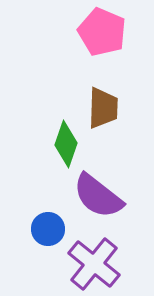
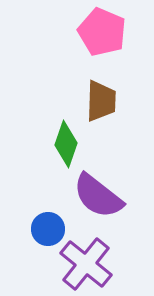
brown trapezoid: moved 2 px left, 7 px up
purple cross: moved 8 px left
